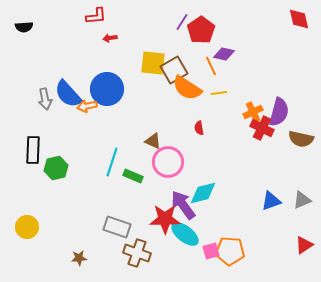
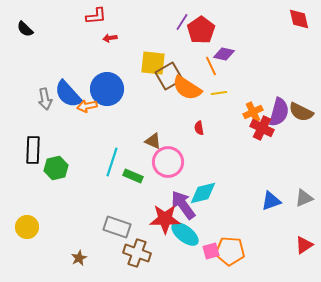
black semicircle: moved 1 px right, 2 px down; rotated 48 degrees clockwise
brown square: moved 5 px left, 6 px down
brown semicircle: moved 27 px up; rotated 15 degrees clockwise
gray triangle: moved 2 px right, 2 px up
brown star: rotated 21 degrees counterclockwise
